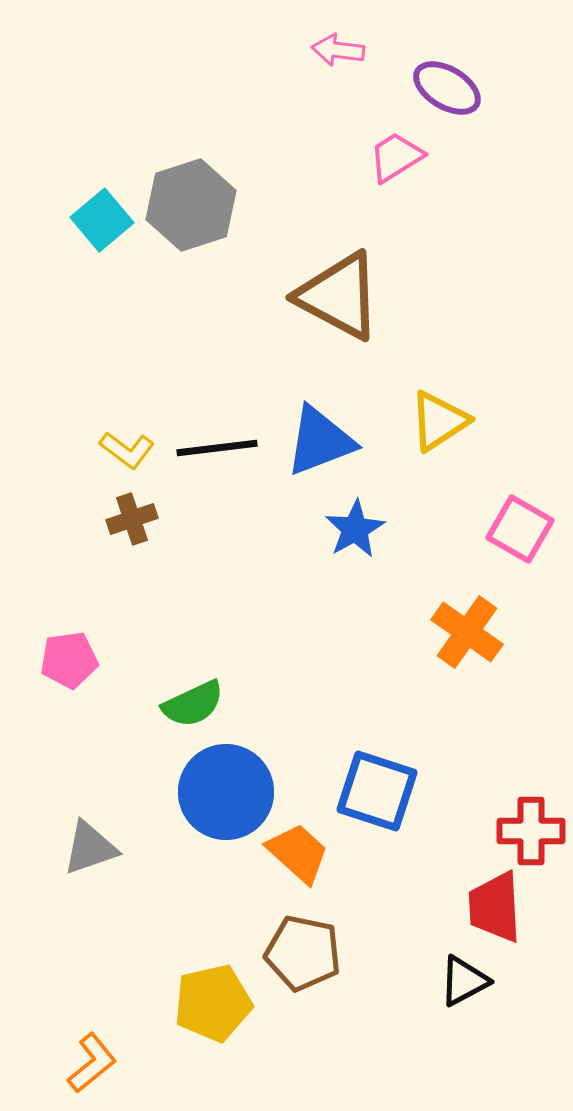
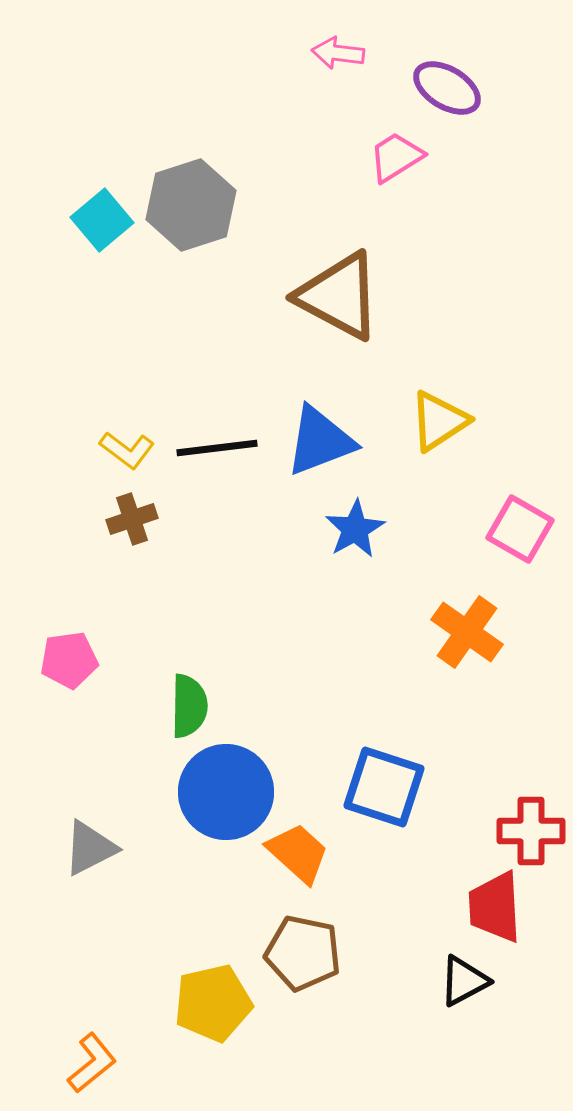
pink arrow: moved 3 px down
green semicircle: moved 4 px left, 2 px down; rotated 64 degrees counterclockwise
blue square: moved 7 px right, 4 px up
gray triangle: rotated 8 degrees counterclockwise
